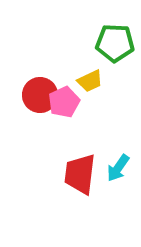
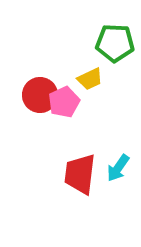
yellow trapezoid: moved 2 px up
